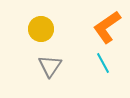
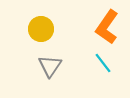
orange L-shape: rotated 20 degrees counterclockwise
cyan line: rotated 10 degrees counterclockwise
